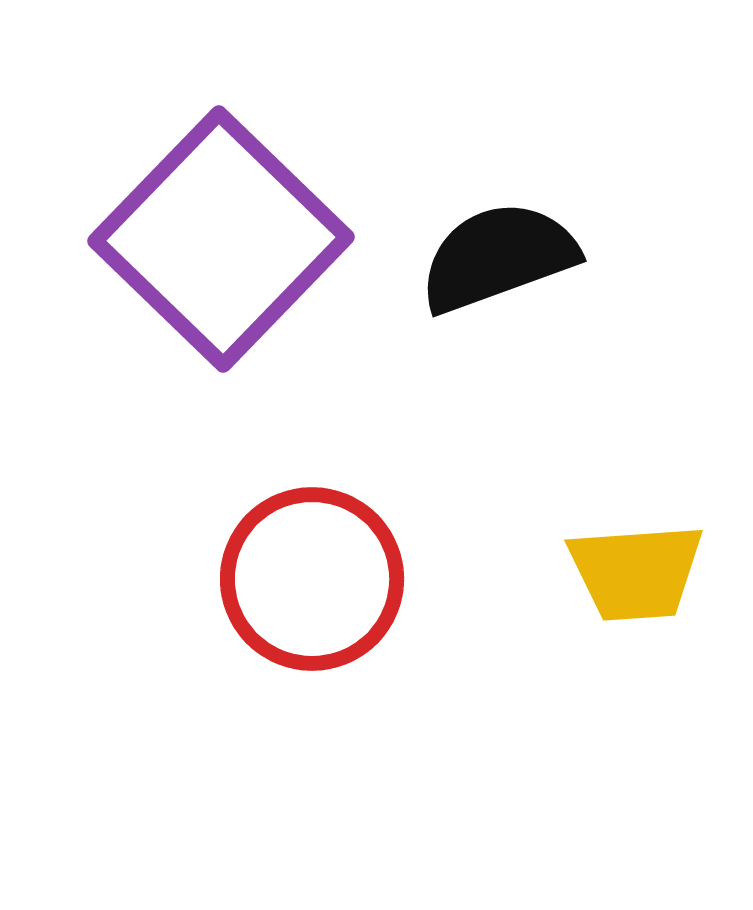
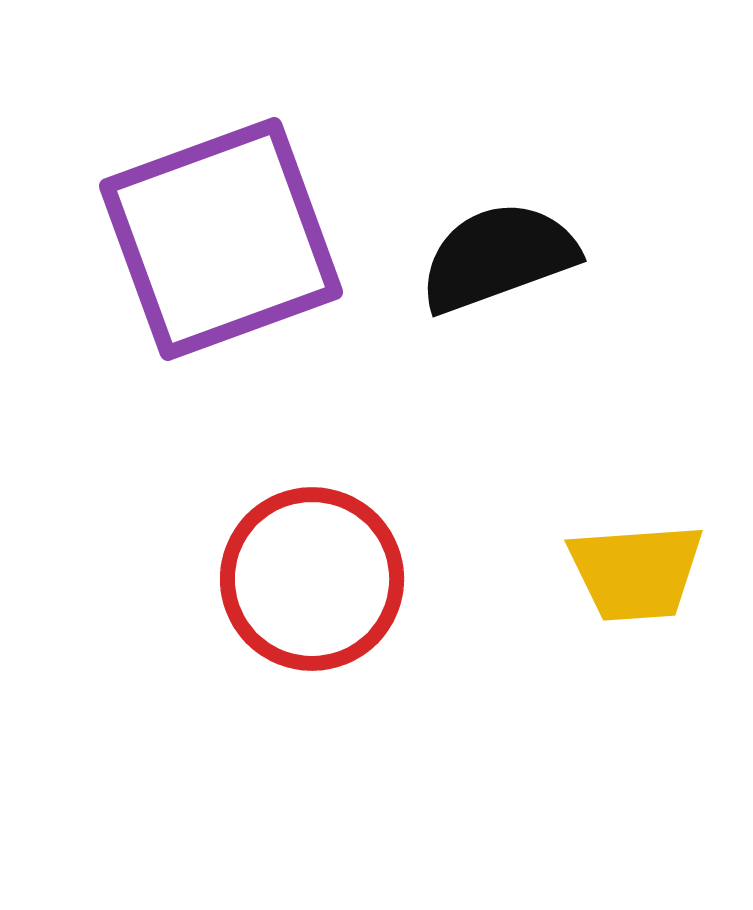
purple square: rotated 26 degrees clockwise
